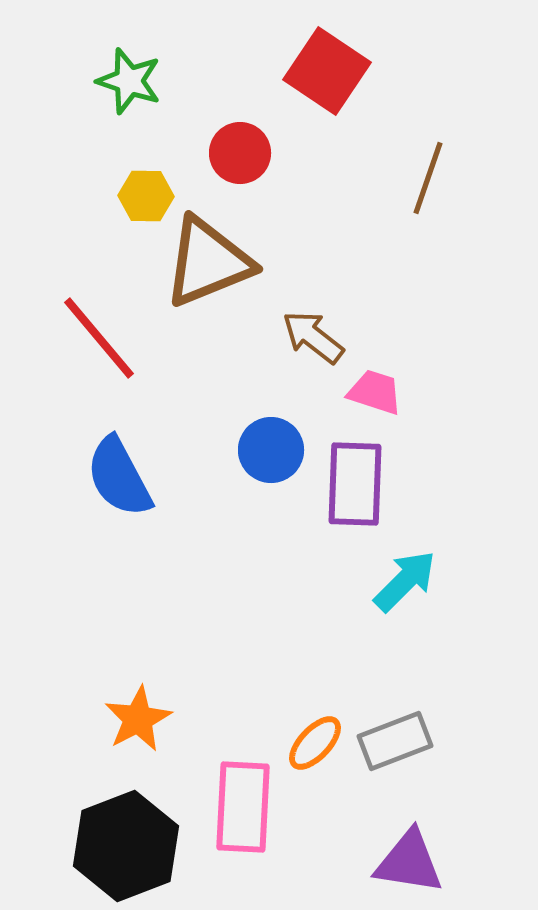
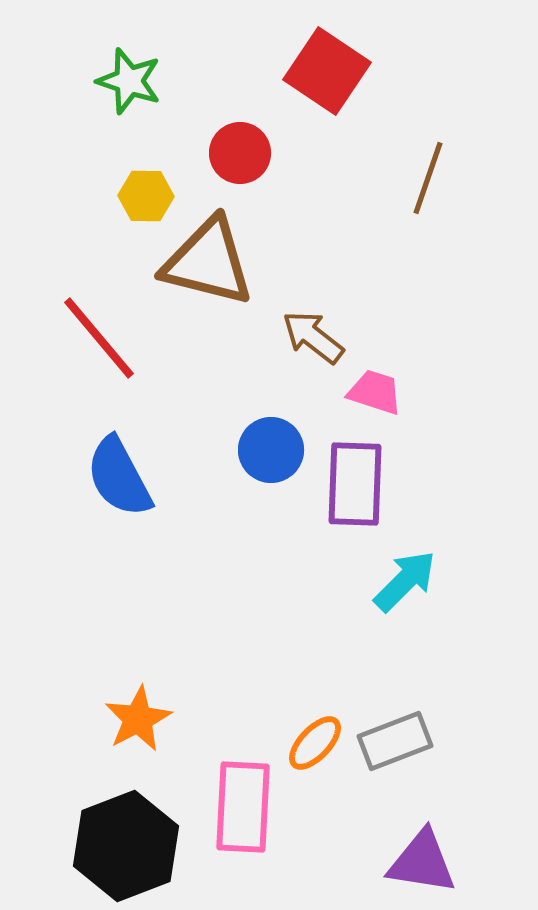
brown triangle: rotated 36 degrees clockwise
purple triangle: moved 13 px right
